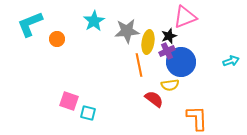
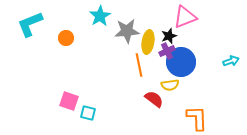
cyan star: moved 6 px right, 5 px up
orange circle: moved 9 px right, 1 px up
